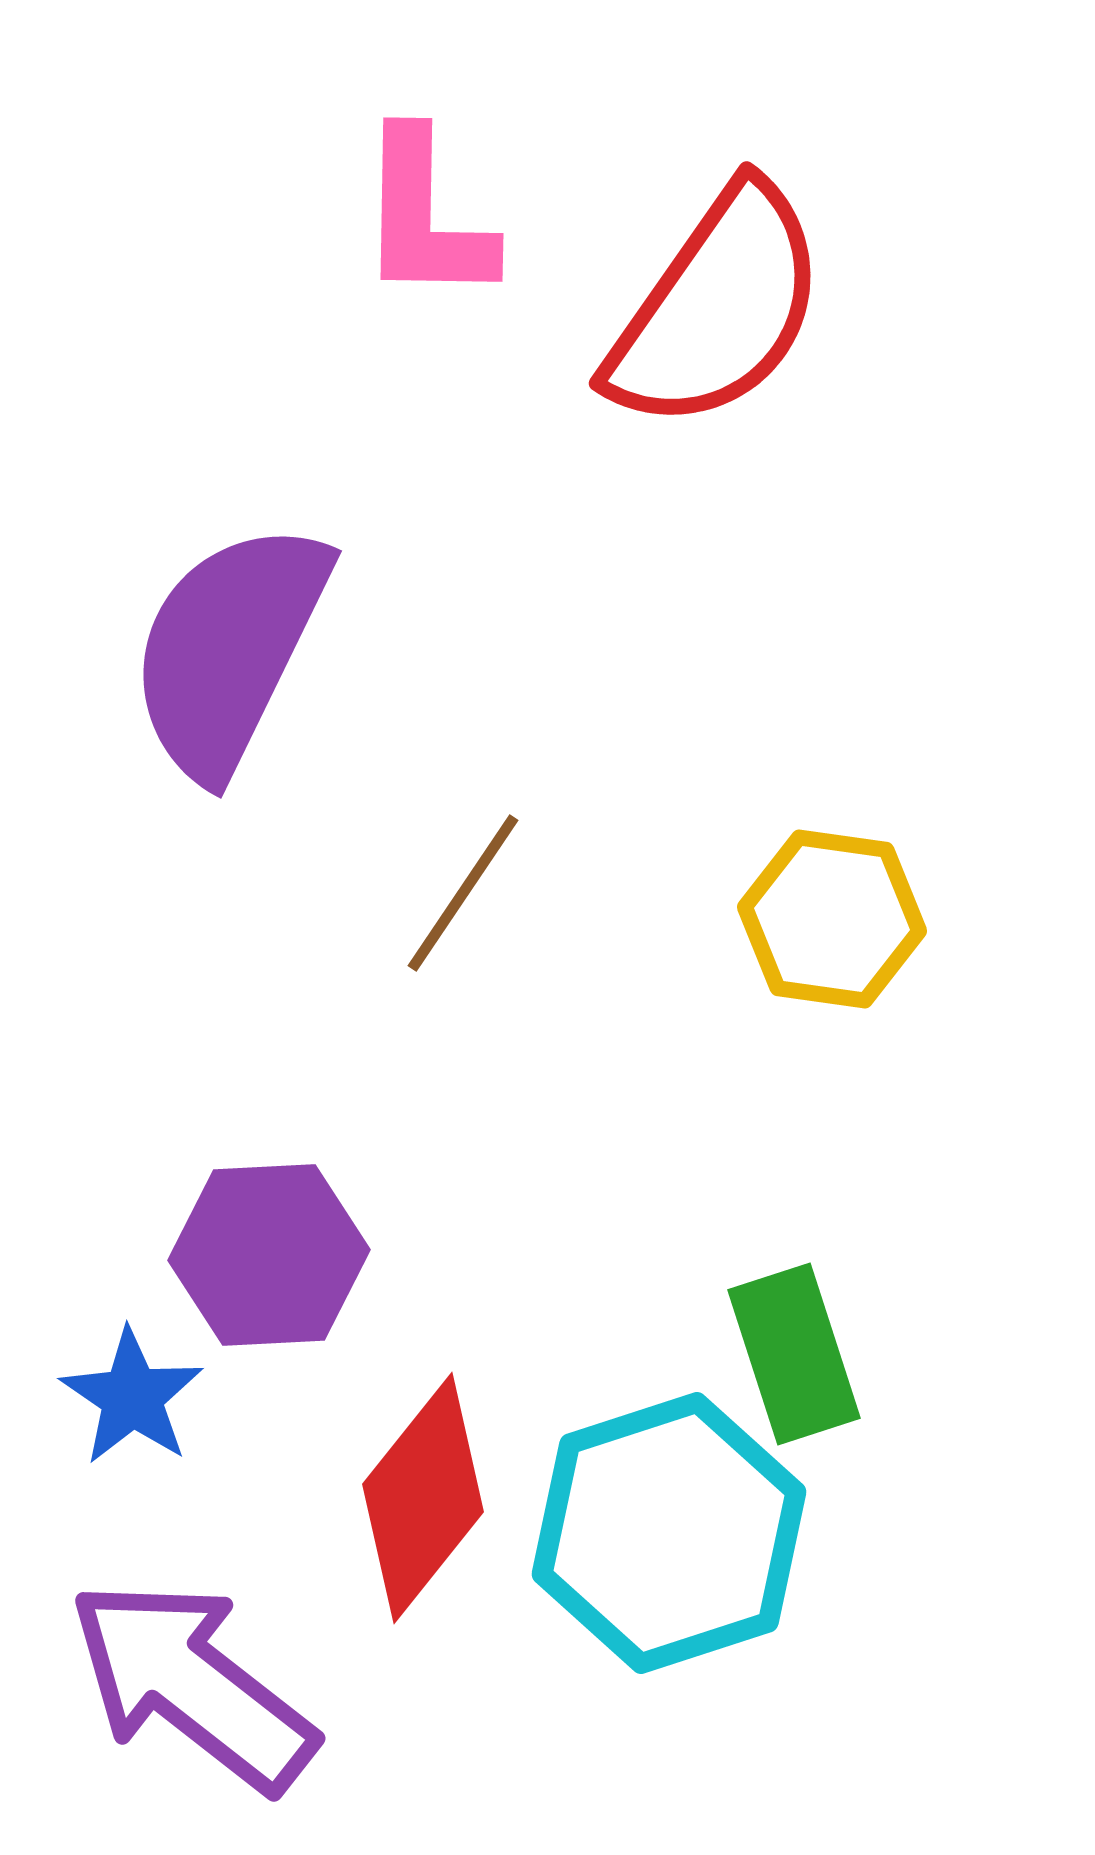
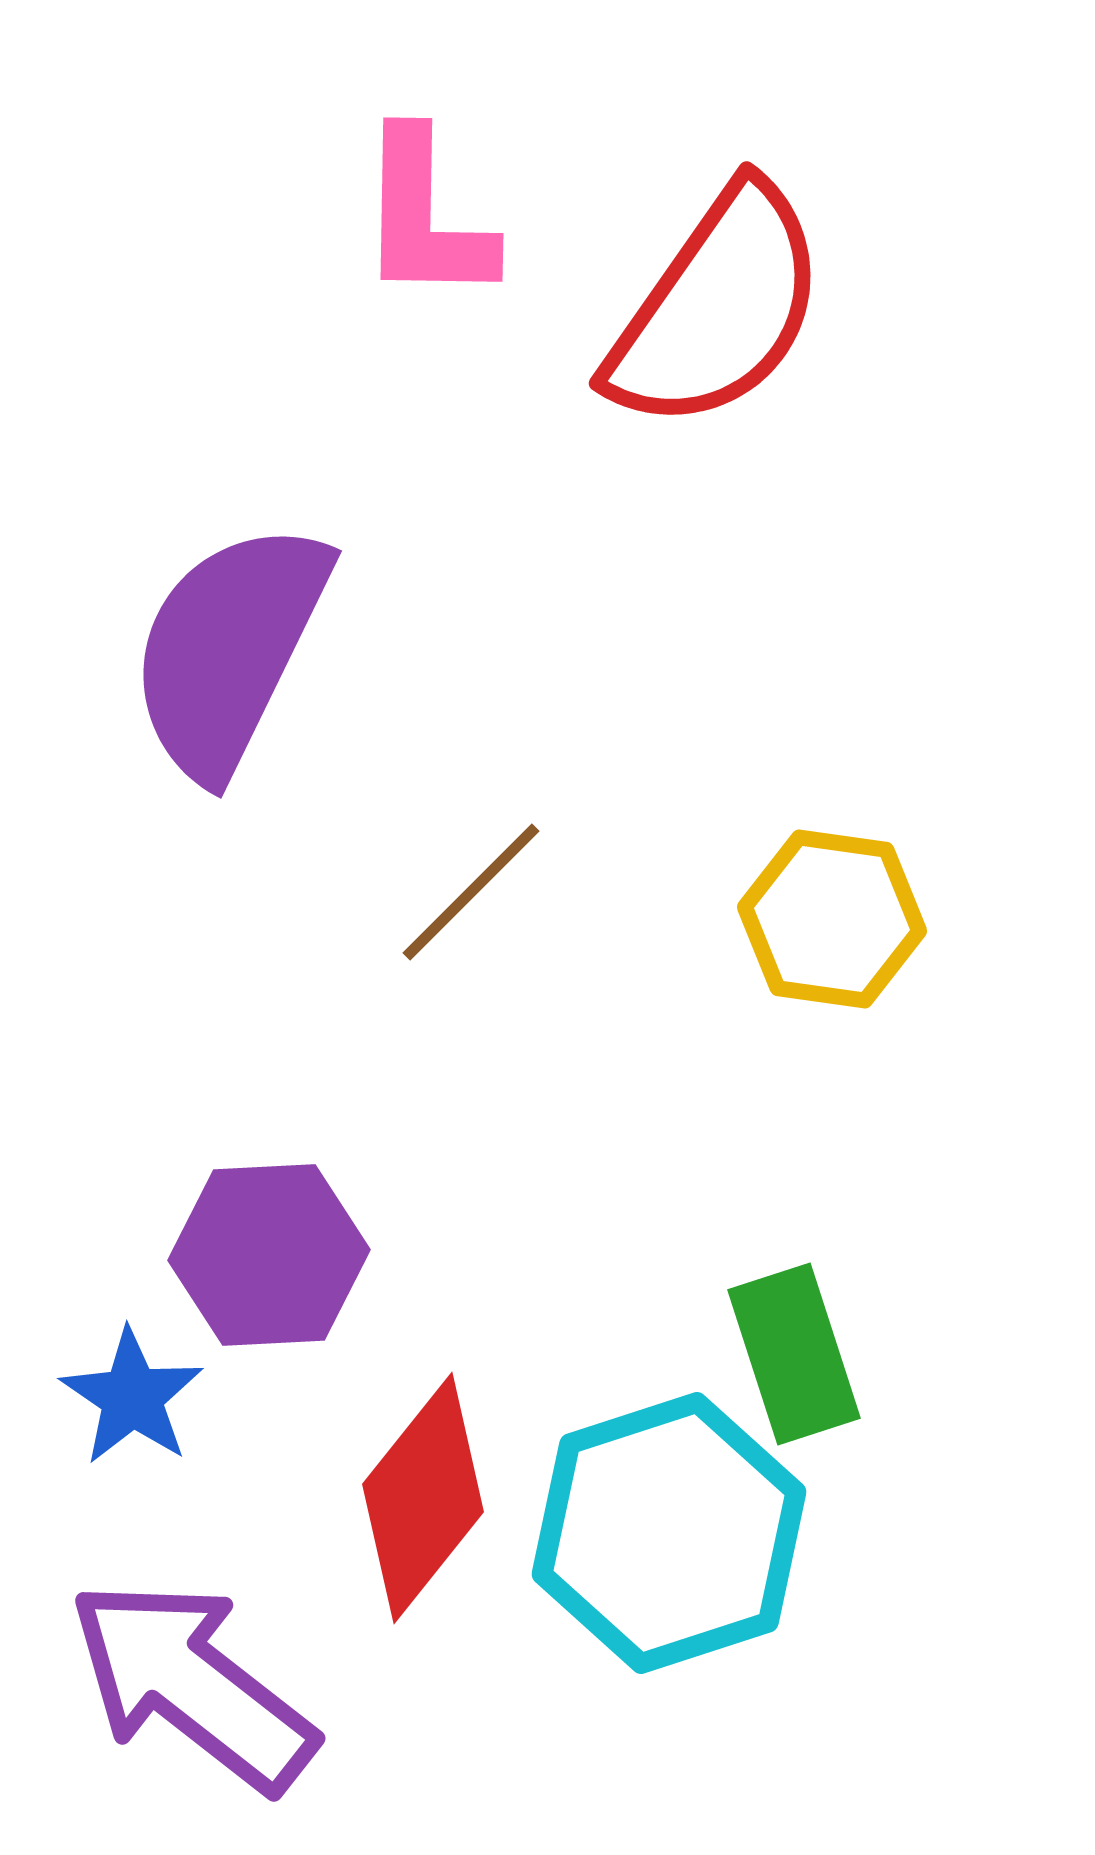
brown line: moved 8 px right, 1 px up; rotated 11 degrees clockwise
